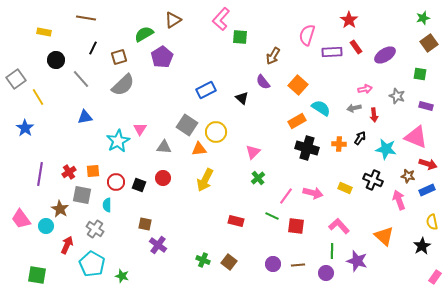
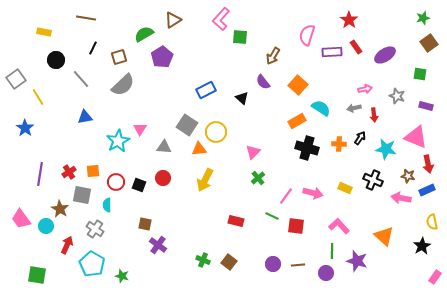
red arrow at (428, 164): rotated 60 degrees clockwise
pink arrow at (399, 200): moved 2 px right, 2 px up; rotated 60 degrees counterclockwise
